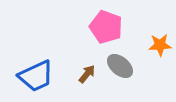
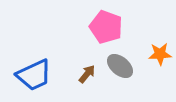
orange star: moved 9 px down
blue trapezoid: moved 2 px left, 1 px up
